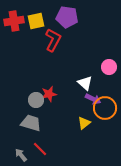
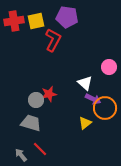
yellow triangle: moved 1 px right
